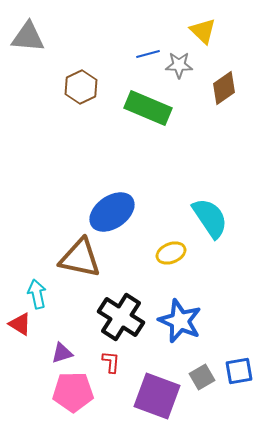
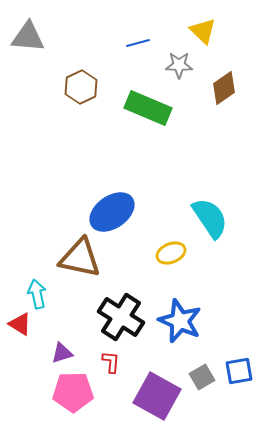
blue line: moved 10 px left, 11 px up
purple square: rotated 9 degrees clockwise
